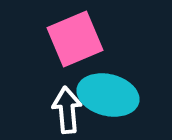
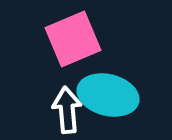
pink square: moved 2 px left
